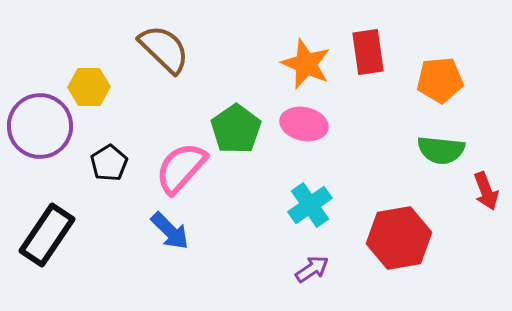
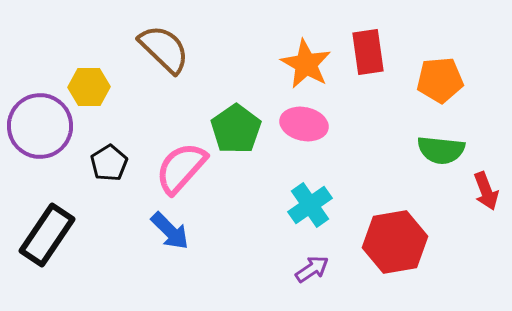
orange star: rotated 6 degrees clockwise
red hexagon: moved 4 px left, 4 px down
